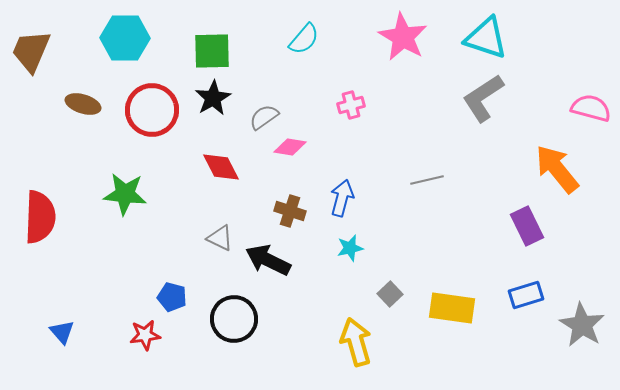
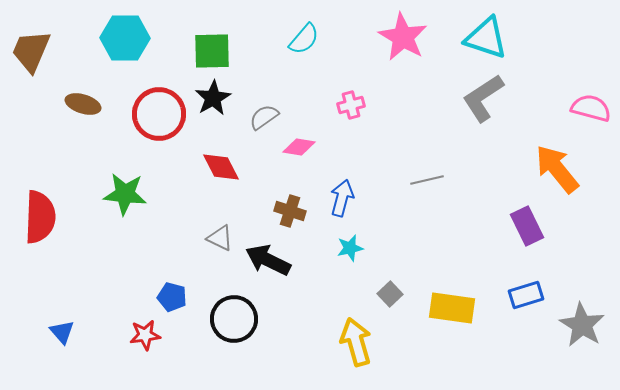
red circle: moved 7 px right, 4 px down
pink diamond: moved 9 px right
